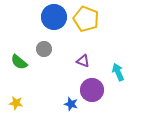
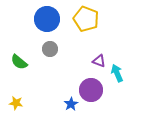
blue circle: moved 7 px left, 2 px down
gray circle: moved 6 px right
purple triangle: moved 16 px right
cyan arrow: moved 1 px left, 1 px down
purple circle: moved 1 px left
blue star: rotated 24 degrees clockwise
